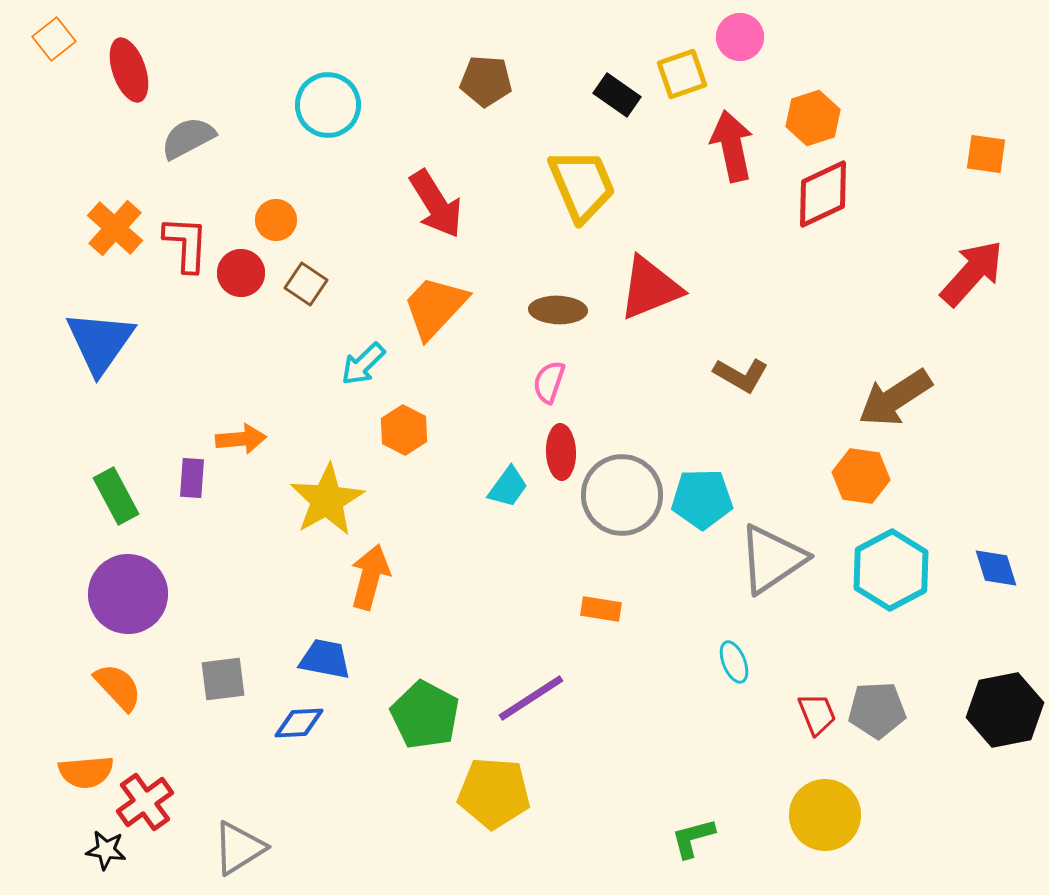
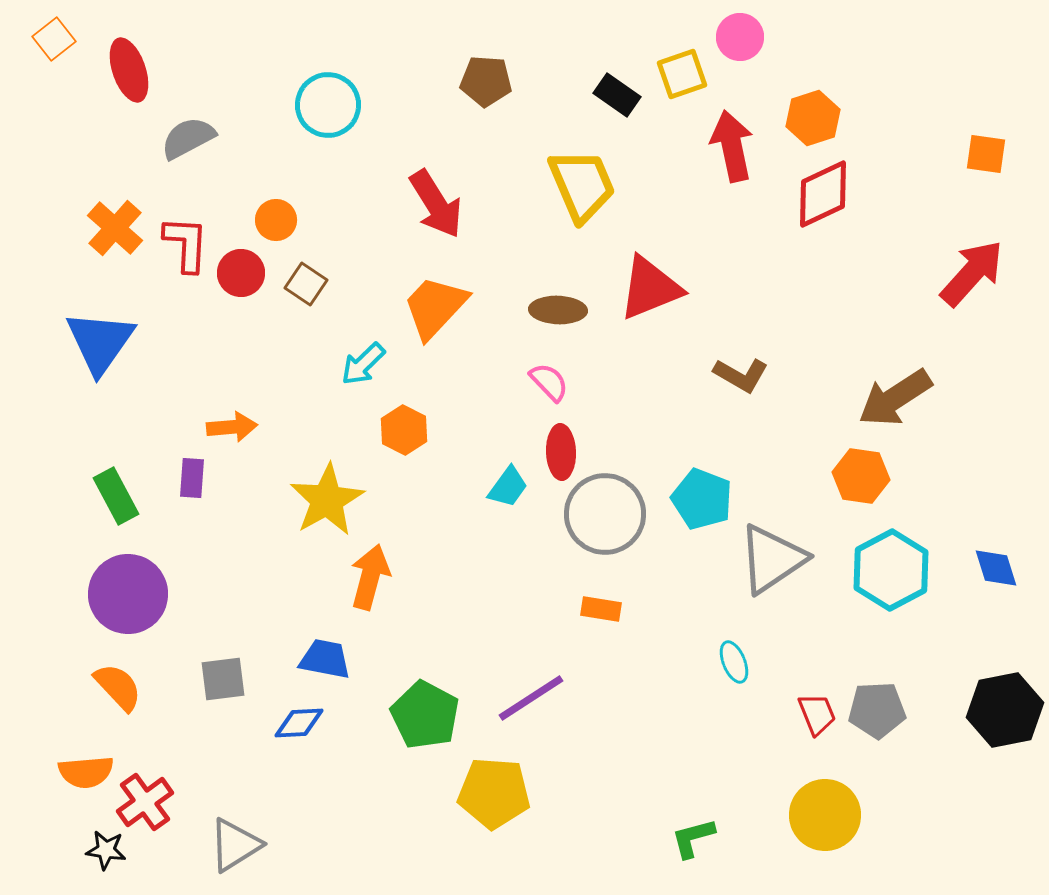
pink semicircle at (549, 382): rotated 117 degrees clockwise
orange arrow at (241, 439): moved 9 px left, 12 px up
gray circle at (622, 495): moved 17 px left, 19 px down
cyan pentagon at (702, 499): rotated 22 degrees clockwise
gray triangle at (239, 848): moved 4 px left, 3 px up
